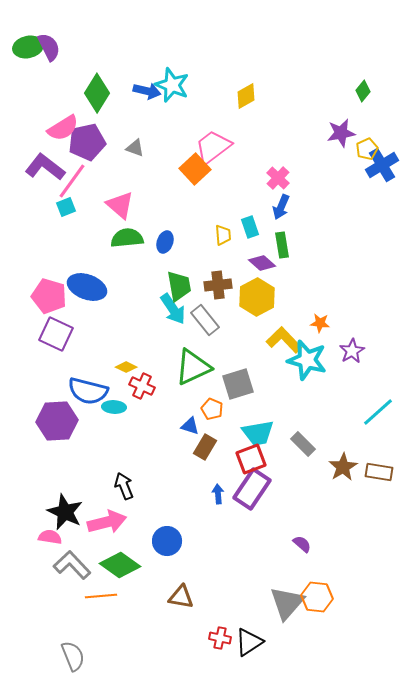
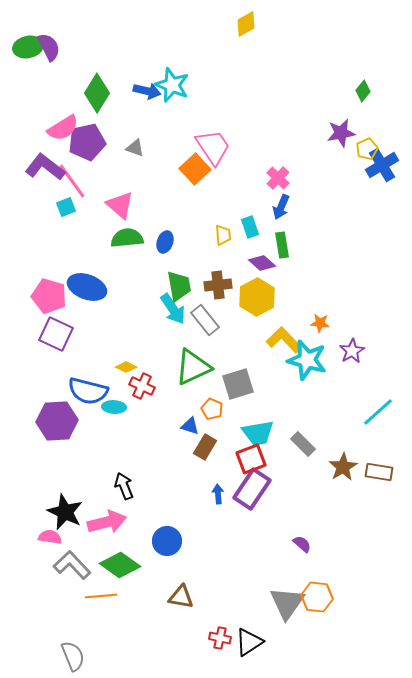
yellow diamond at (246, 96): moved 72 px up
pink trapezoid at (213, 147): rotated 93 degrees clockwise
pink line at (72, 181): rotated 72 degrees counterclockwise
gray triangle at (287, 603): rotated 6 degrees counterclockwise
